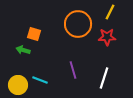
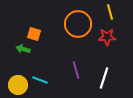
yellow line: rotated 42 degrees counterclockwise
green arrow: moved 1 px up
purple line: moved 3 px right
